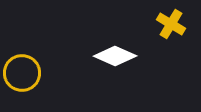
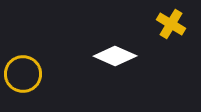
yellow circle: moved 1 px right, 1 px down
